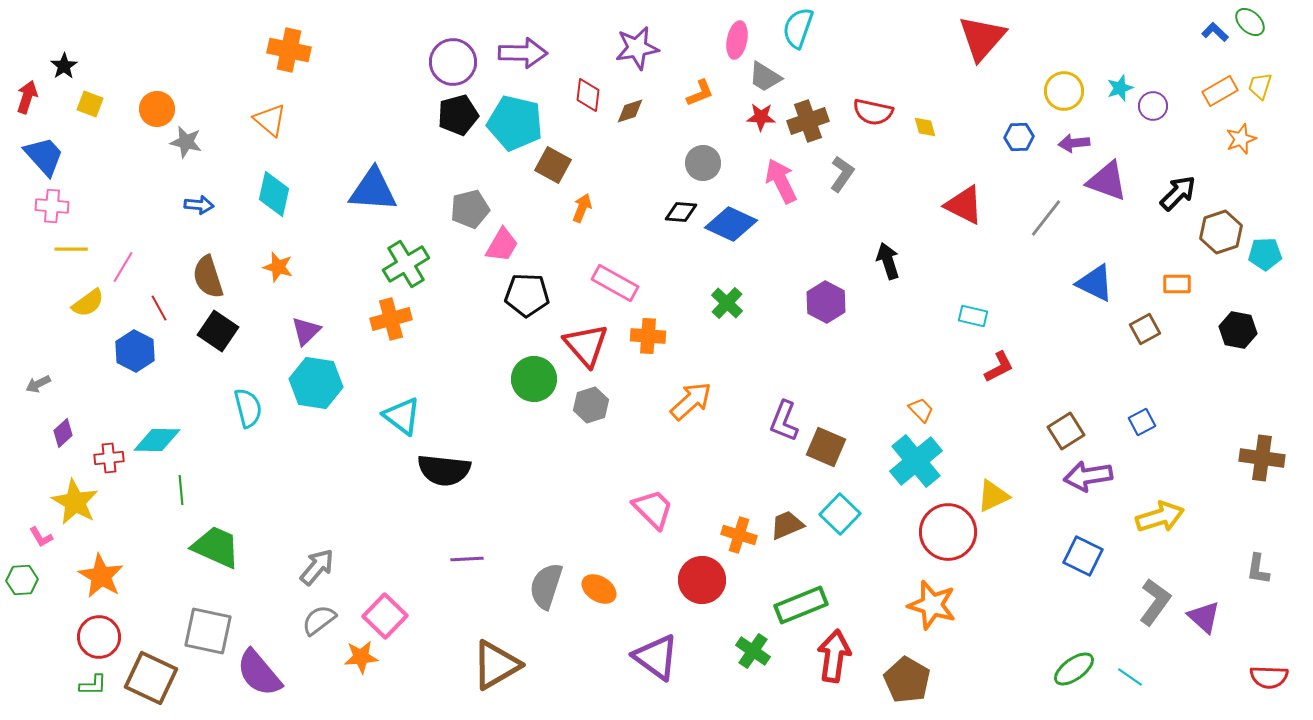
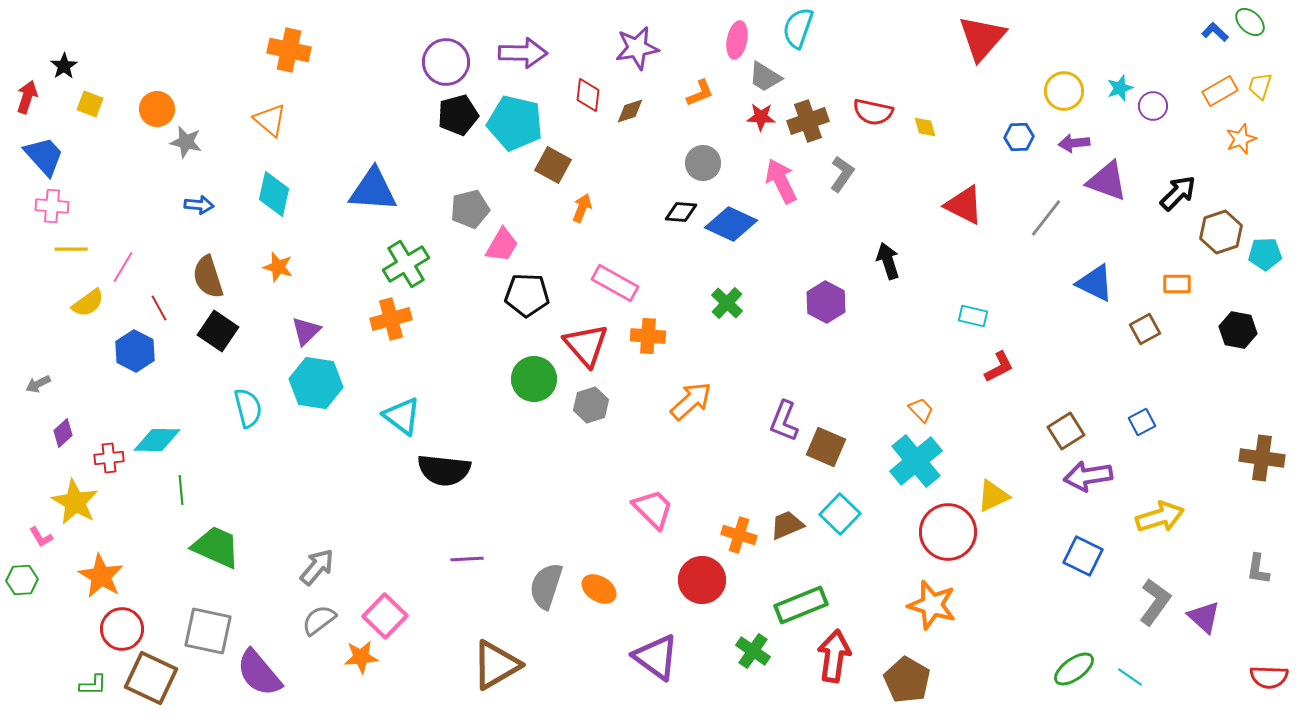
purple circle at (453, 62): moved 7 px left
red circle at (99, 637): moved 23 px right, 8 px up
